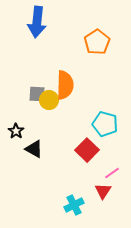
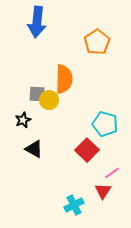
orange semicircle: moved 1 px left, 6 px up
black star: moved 7 px right, 11 px up; rotated 14 degrees clockwise
